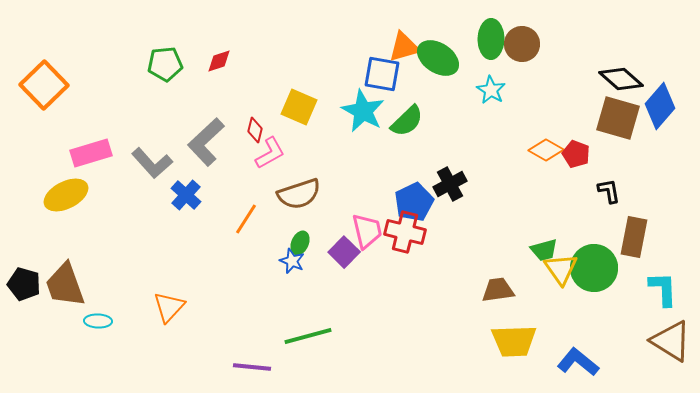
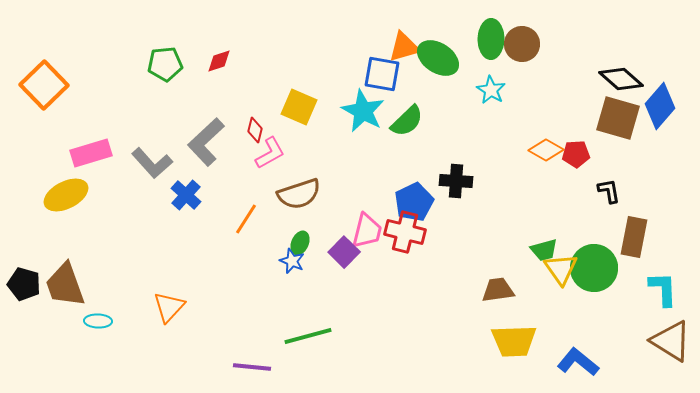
red pentagon at (576, 154): rotated 24 degrees counterclockwise
black cross at (450, 184): moved 6 px right, 3 px up; rotated 32 degrees clockwise
pink trapezoid at (367, 231): rotated 27 degrees clockwise
